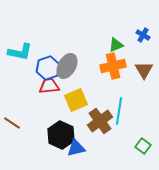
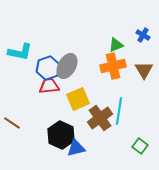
yellow square: moved 2 px right, 1 px up
brown cross: moved 3 px up
green square: moved 3 px left
